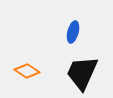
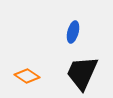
orange diamond: moved 5 px down
